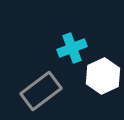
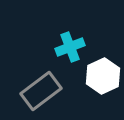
cyan cross: moved 2 px left, 1 px up
